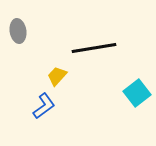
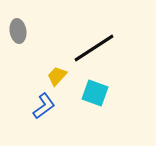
black line: rotated 24 degrees counterclockwise
cyan square: moved 42 px left; rotated 32 degrees counterclockwise
